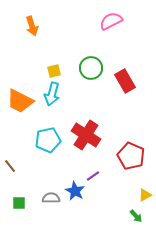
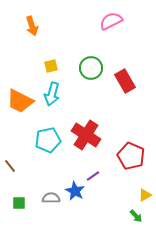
yellow square: moved 3 px left, 5 px up
